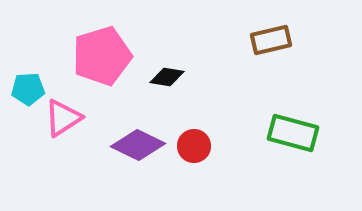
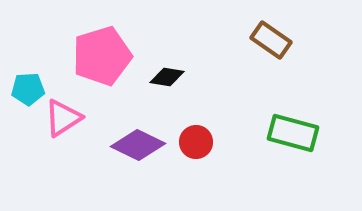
brown rectangle: rotated 48 degrees clockwise
red circle: moved 2 px right, 4 px up
